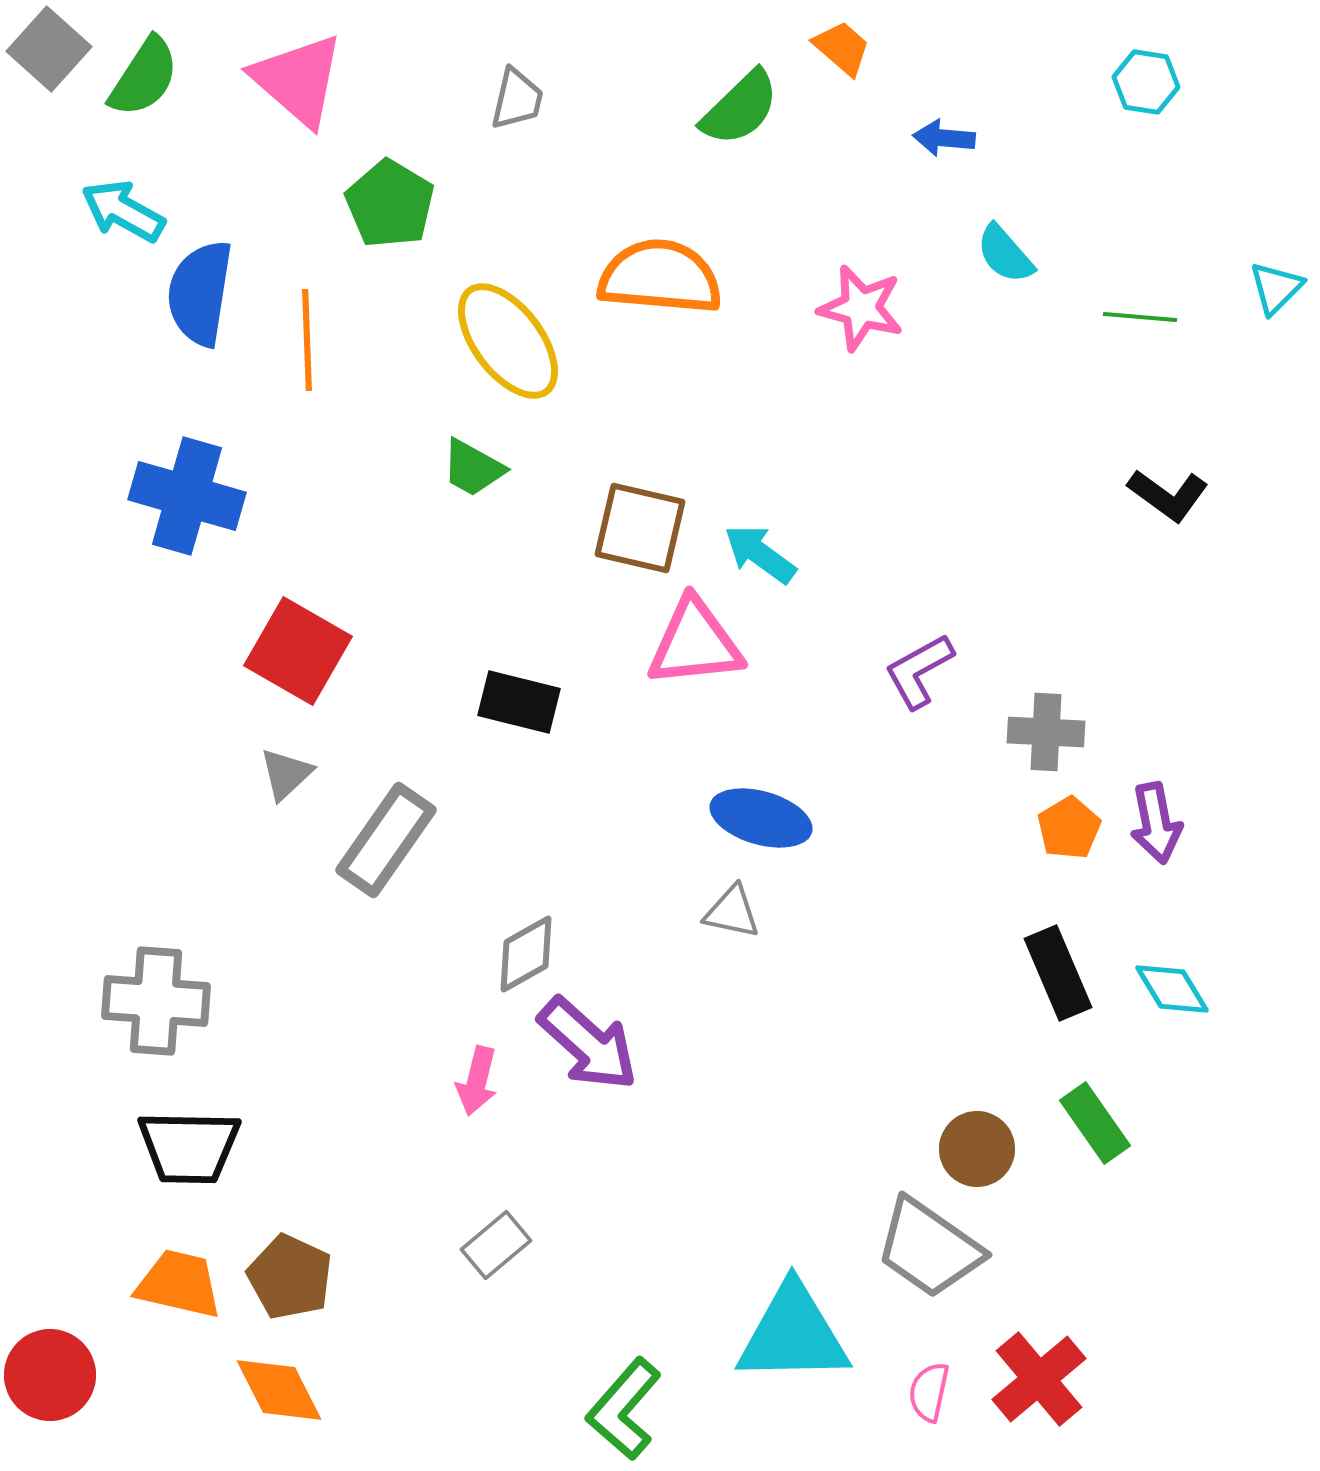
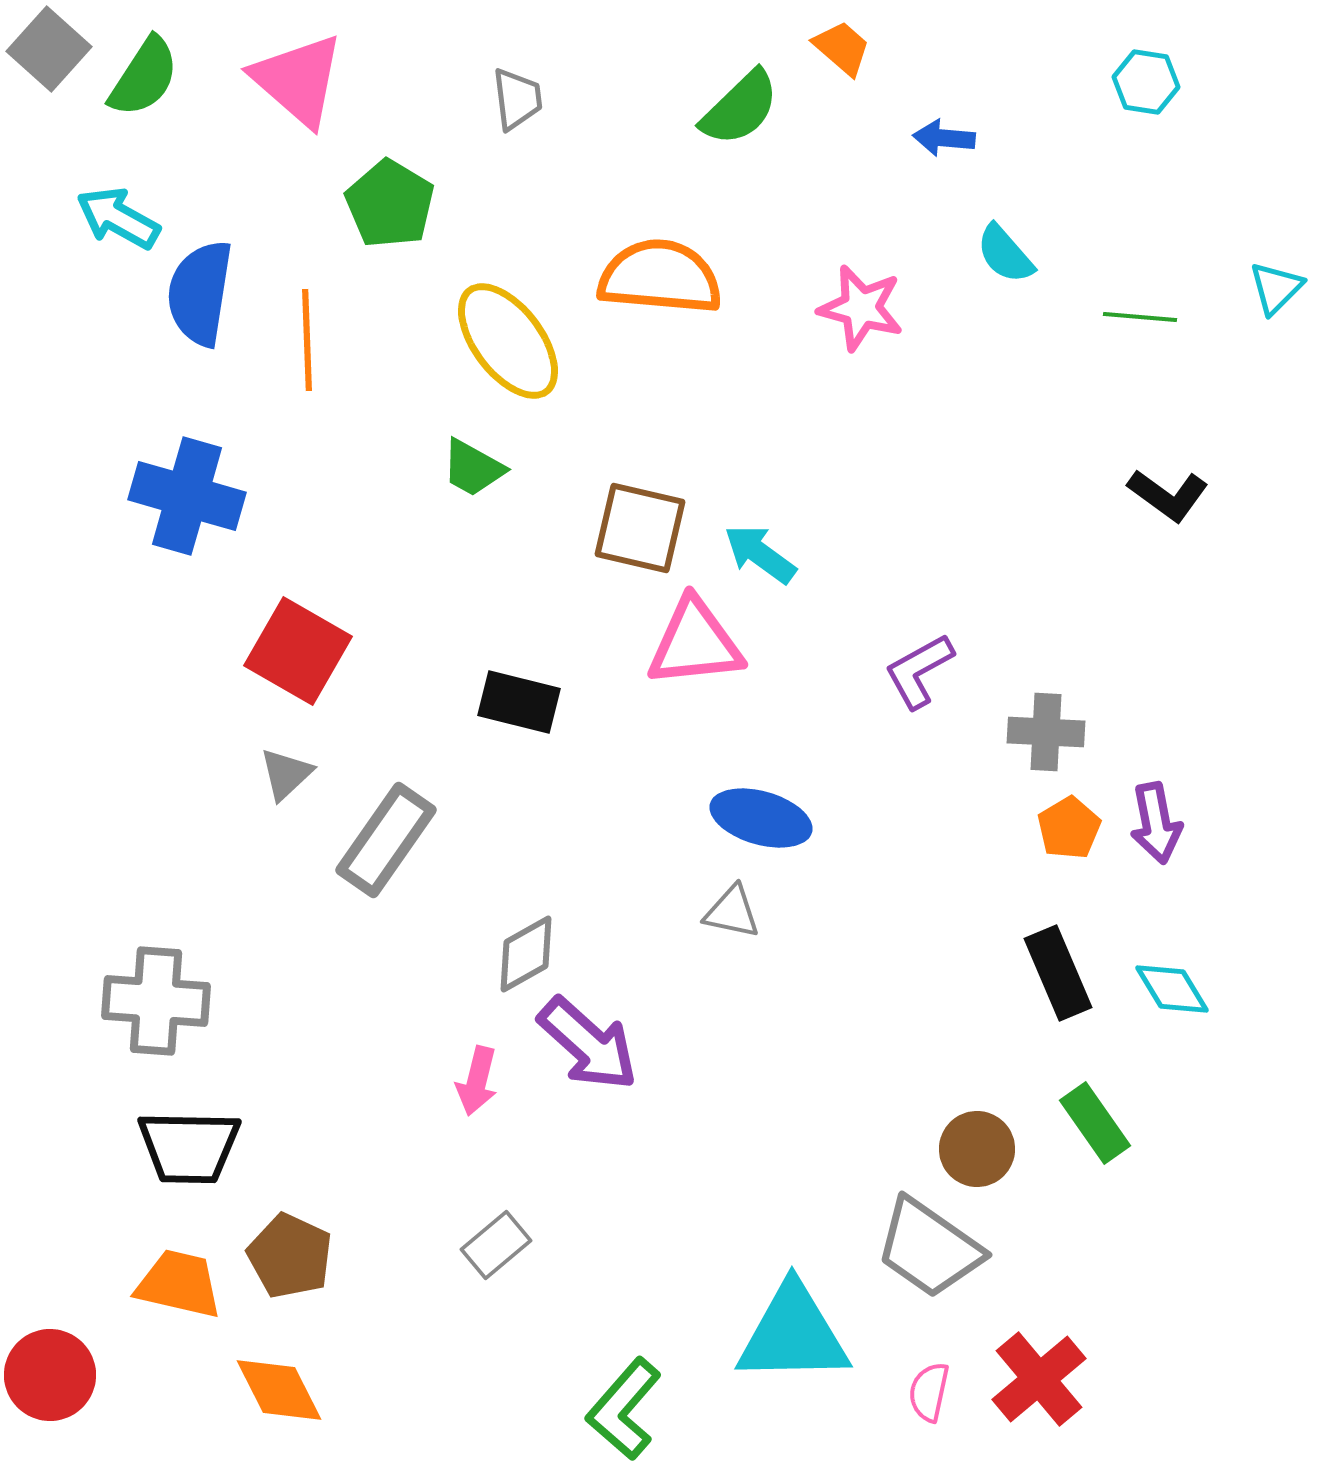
gray trapezoid at (517, 99): rotated 20 degrees counterclockwise
cyan arrow at (123, 211): moved 5 px left, 7 px down
brown pentagon at (290, 1277): moved 21 px up
